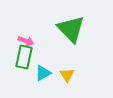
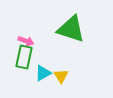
green triangle: rotated 28 degrees counterclockwise
yellow triangle: moved 6 px left, 1 px down
